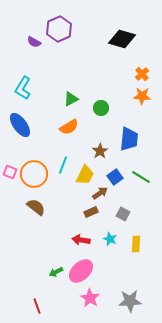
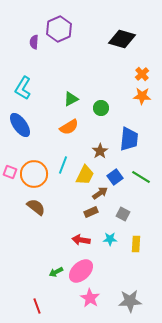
purple semicircle: rotated 64 degrees clockwise
cyan star: rotated 24 degrees counterclockwise
